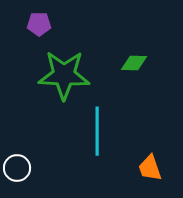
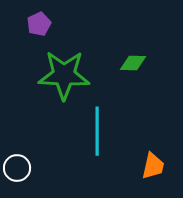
purple pentagon: rotated 25 degrees counterclockwise
green diamond: moved 1 px left
orange trapezoid: moved 3 px right, 2 px up; rotated 148 degrees counterclockwise
